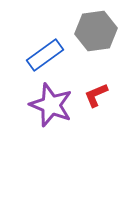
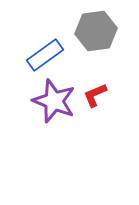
red L-shape: moved 1 px left
purple star: moved 3 px right, 4 px up
